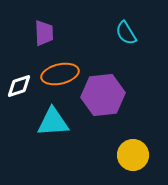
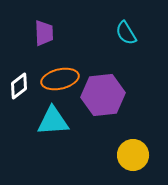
orange ellipse: moved 5 px down
white diamond: rotated 20 degrees counterclockwise
cyan triangle: moved 1 px up
